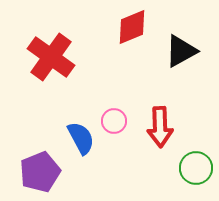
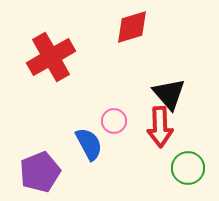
red diamond: rotated 6 degrees clockwise
black triangle: moved 12 px left, 43 px down; rotated 42 degrees counterclockwise
red cross: rotated 24 degrees clockwise
blue semicircle: moved 8 px right, 6 px down
green circle: moved 8 px left
